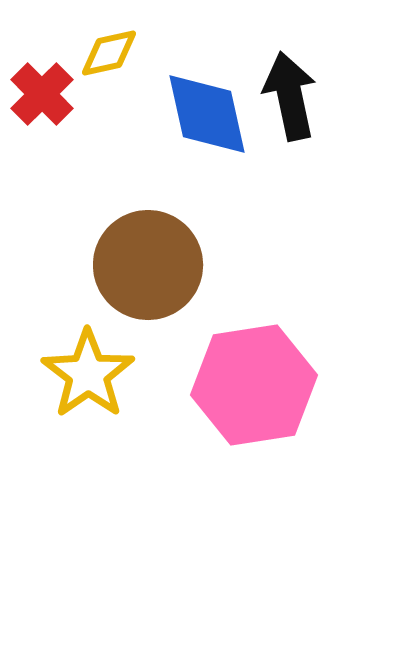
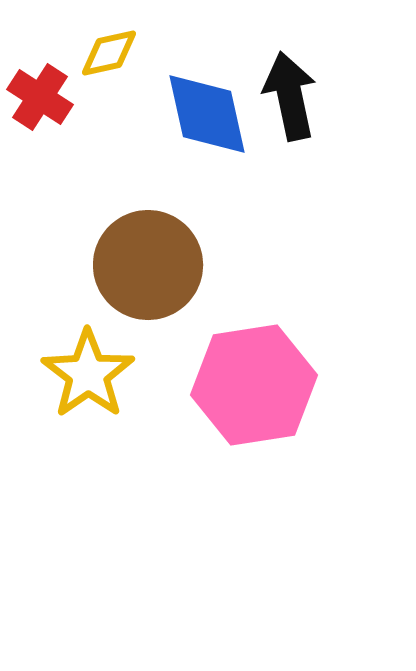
red cross: moved 2 px left, 3 px down; rotated 12 degrees counterclockwise
